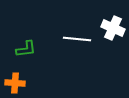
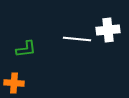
white cross: moved 5 px left, 2 px down; rotated 30 degrees counterclockwise
orange cross: moved 1 px left
